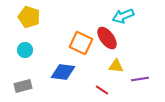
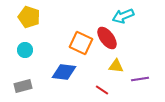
blue diamond: moved 1 px right
